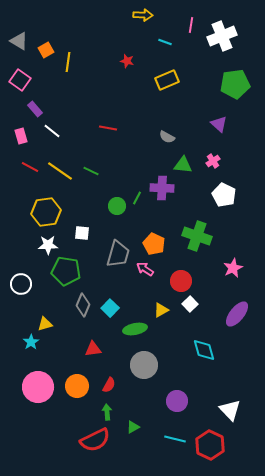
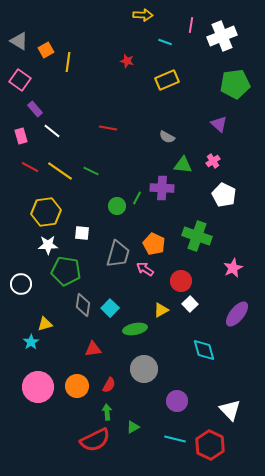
gray diamond at (83, 305): rotated 15 degrees counterclockwise
gray circle at (144, 365): moved 4 px down
